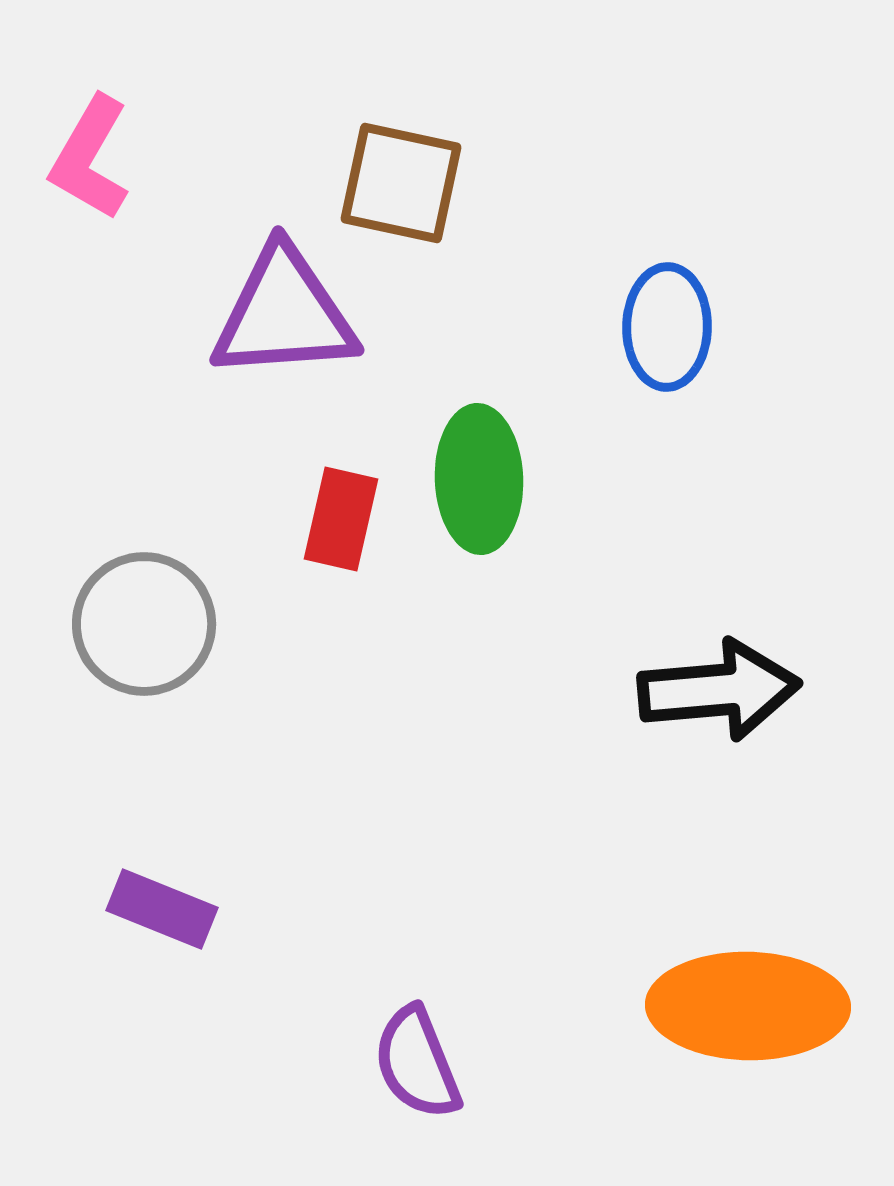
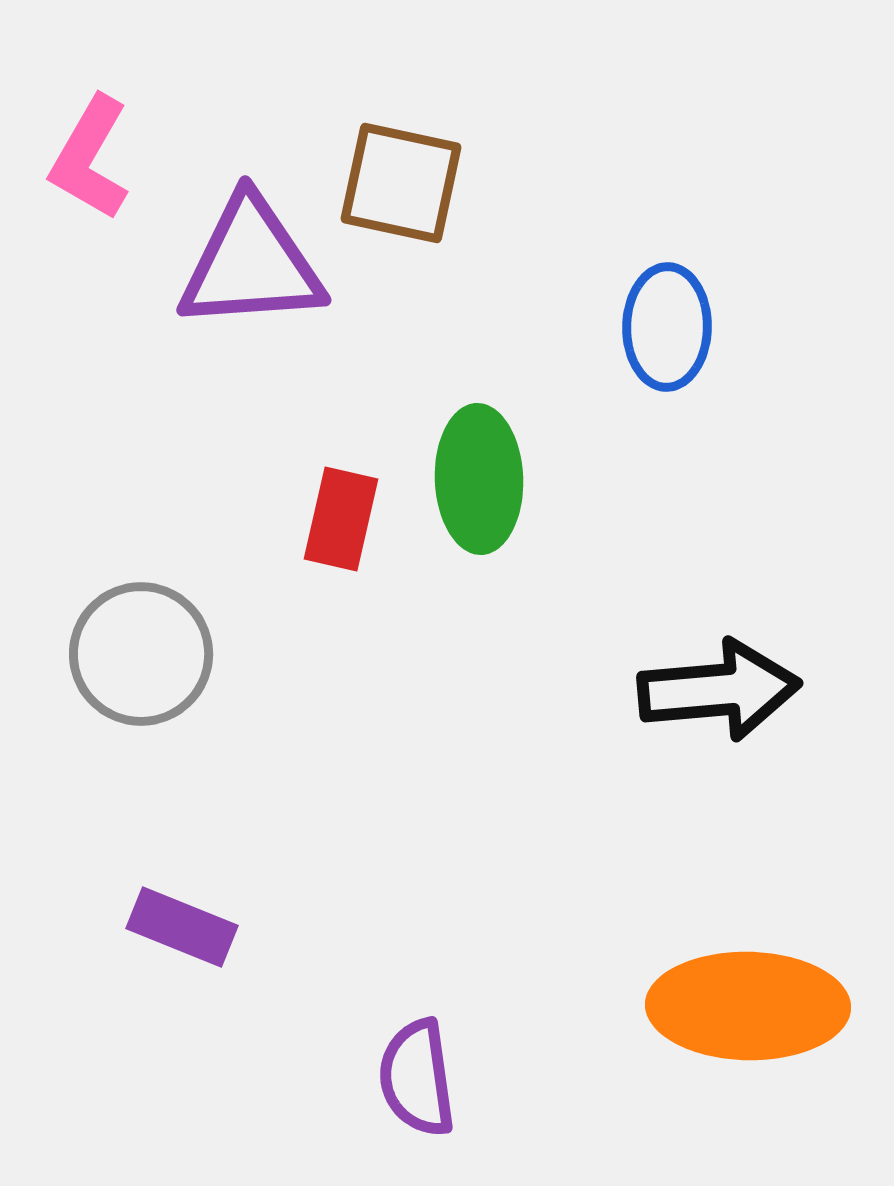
purple triangle: moved 33 px left, 50 px up
gray circle: moved 3 px left, 30 px down
purple rectangle: moved 20 px right, 18 px down
purple semicircle: moved 15 px down; rotated 14 degrees clockwise
